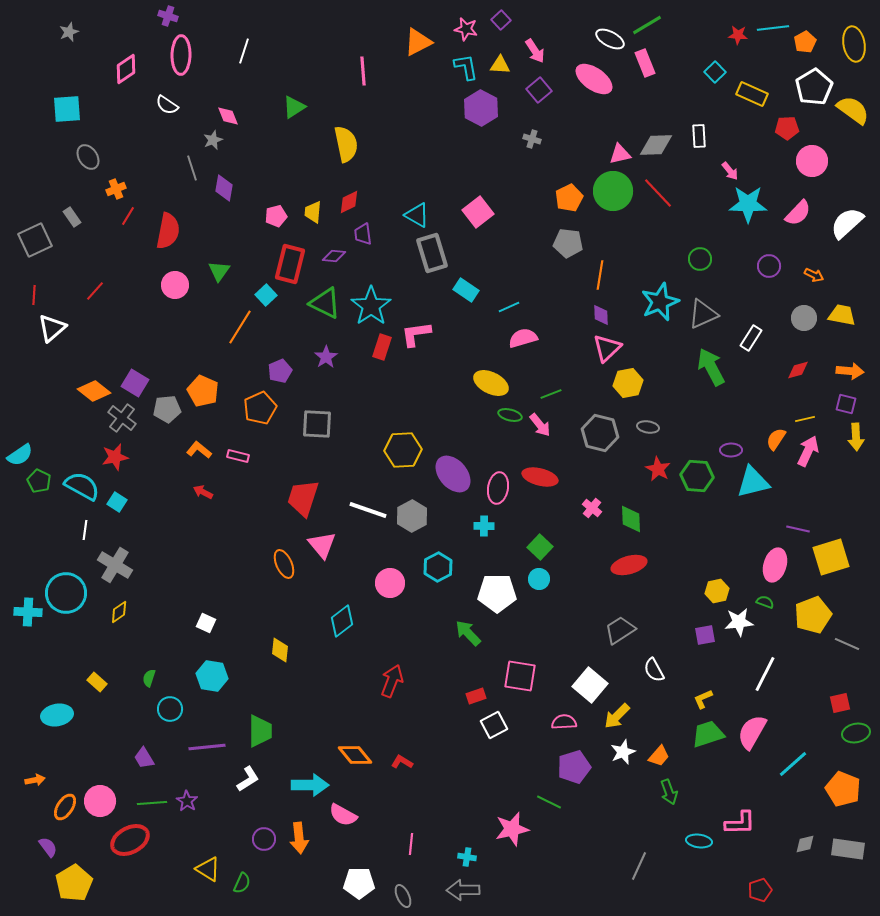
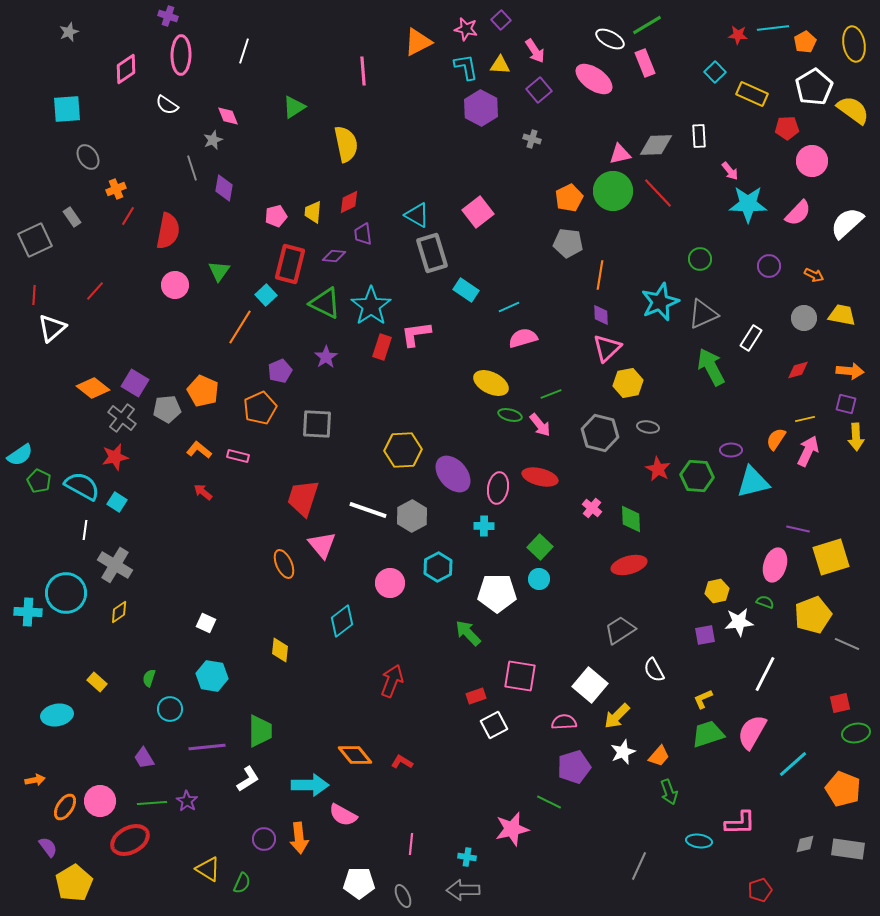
orange diamond at (94, 391): moved 1 px left, 3 px up
red arrow at (203, 492): rotated 12 degrees clockwise
